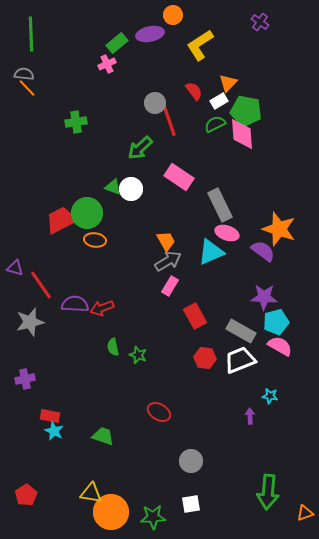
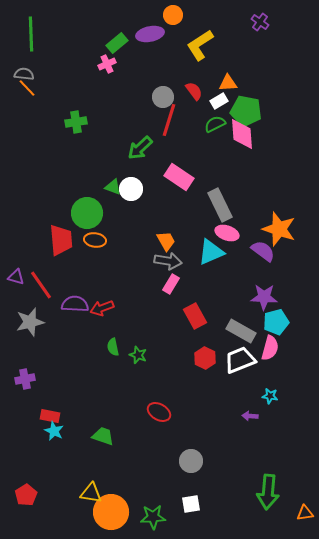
orange triangle at (228, 83): rotated 42 degrees clockwise
gray circle at (155, 103): moved 8 px right, 6 px up
red line at (169, 120): rotated 36 degrees clockwise
red trapezoid at (61, 220): moved 20 px down; rotated 112 degrees clockwise
gray arrow at (168, 261): rotated 40 degrees clockwise
purple triangle at (15, 268): moved 1 px right, 9 px down
pink rectangle at (170, 286): moved 1 px right, 2 px up
pink semicircle at (280, 346): moved 10 px left, 2 px down; rotated 75 degrees clockwise
red hexagon at (205, 358): rotated 20 degrees clockwise
purple arrow at (250, 416): rotated 84 degrees counterclockwise
orange triangle at (305, 513): rotated 12 degrees clockwise
